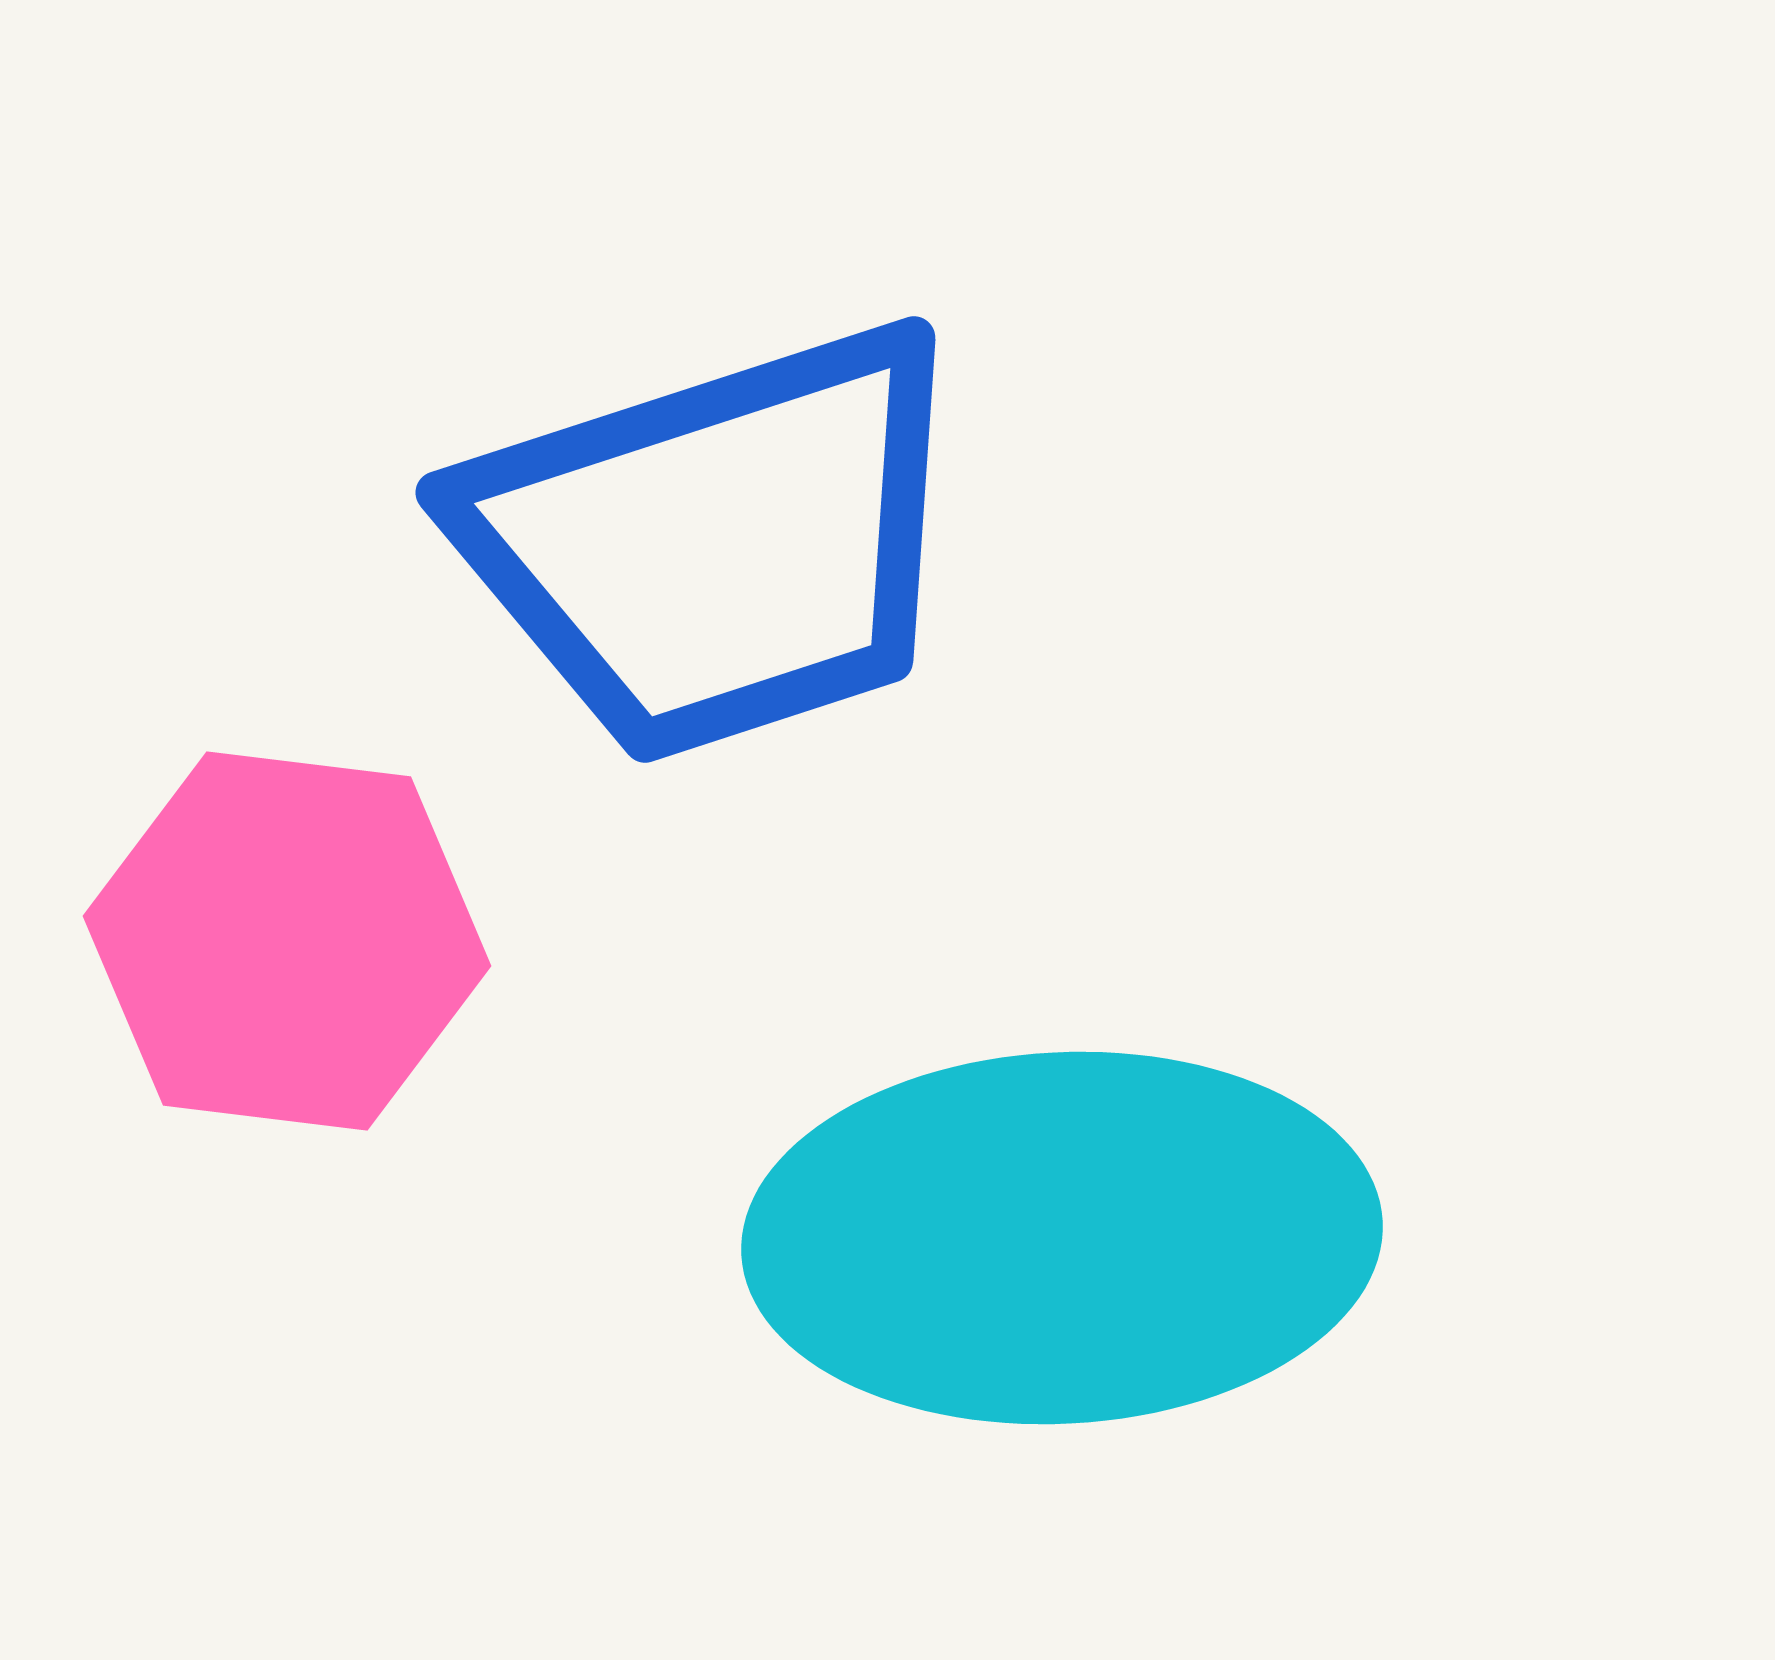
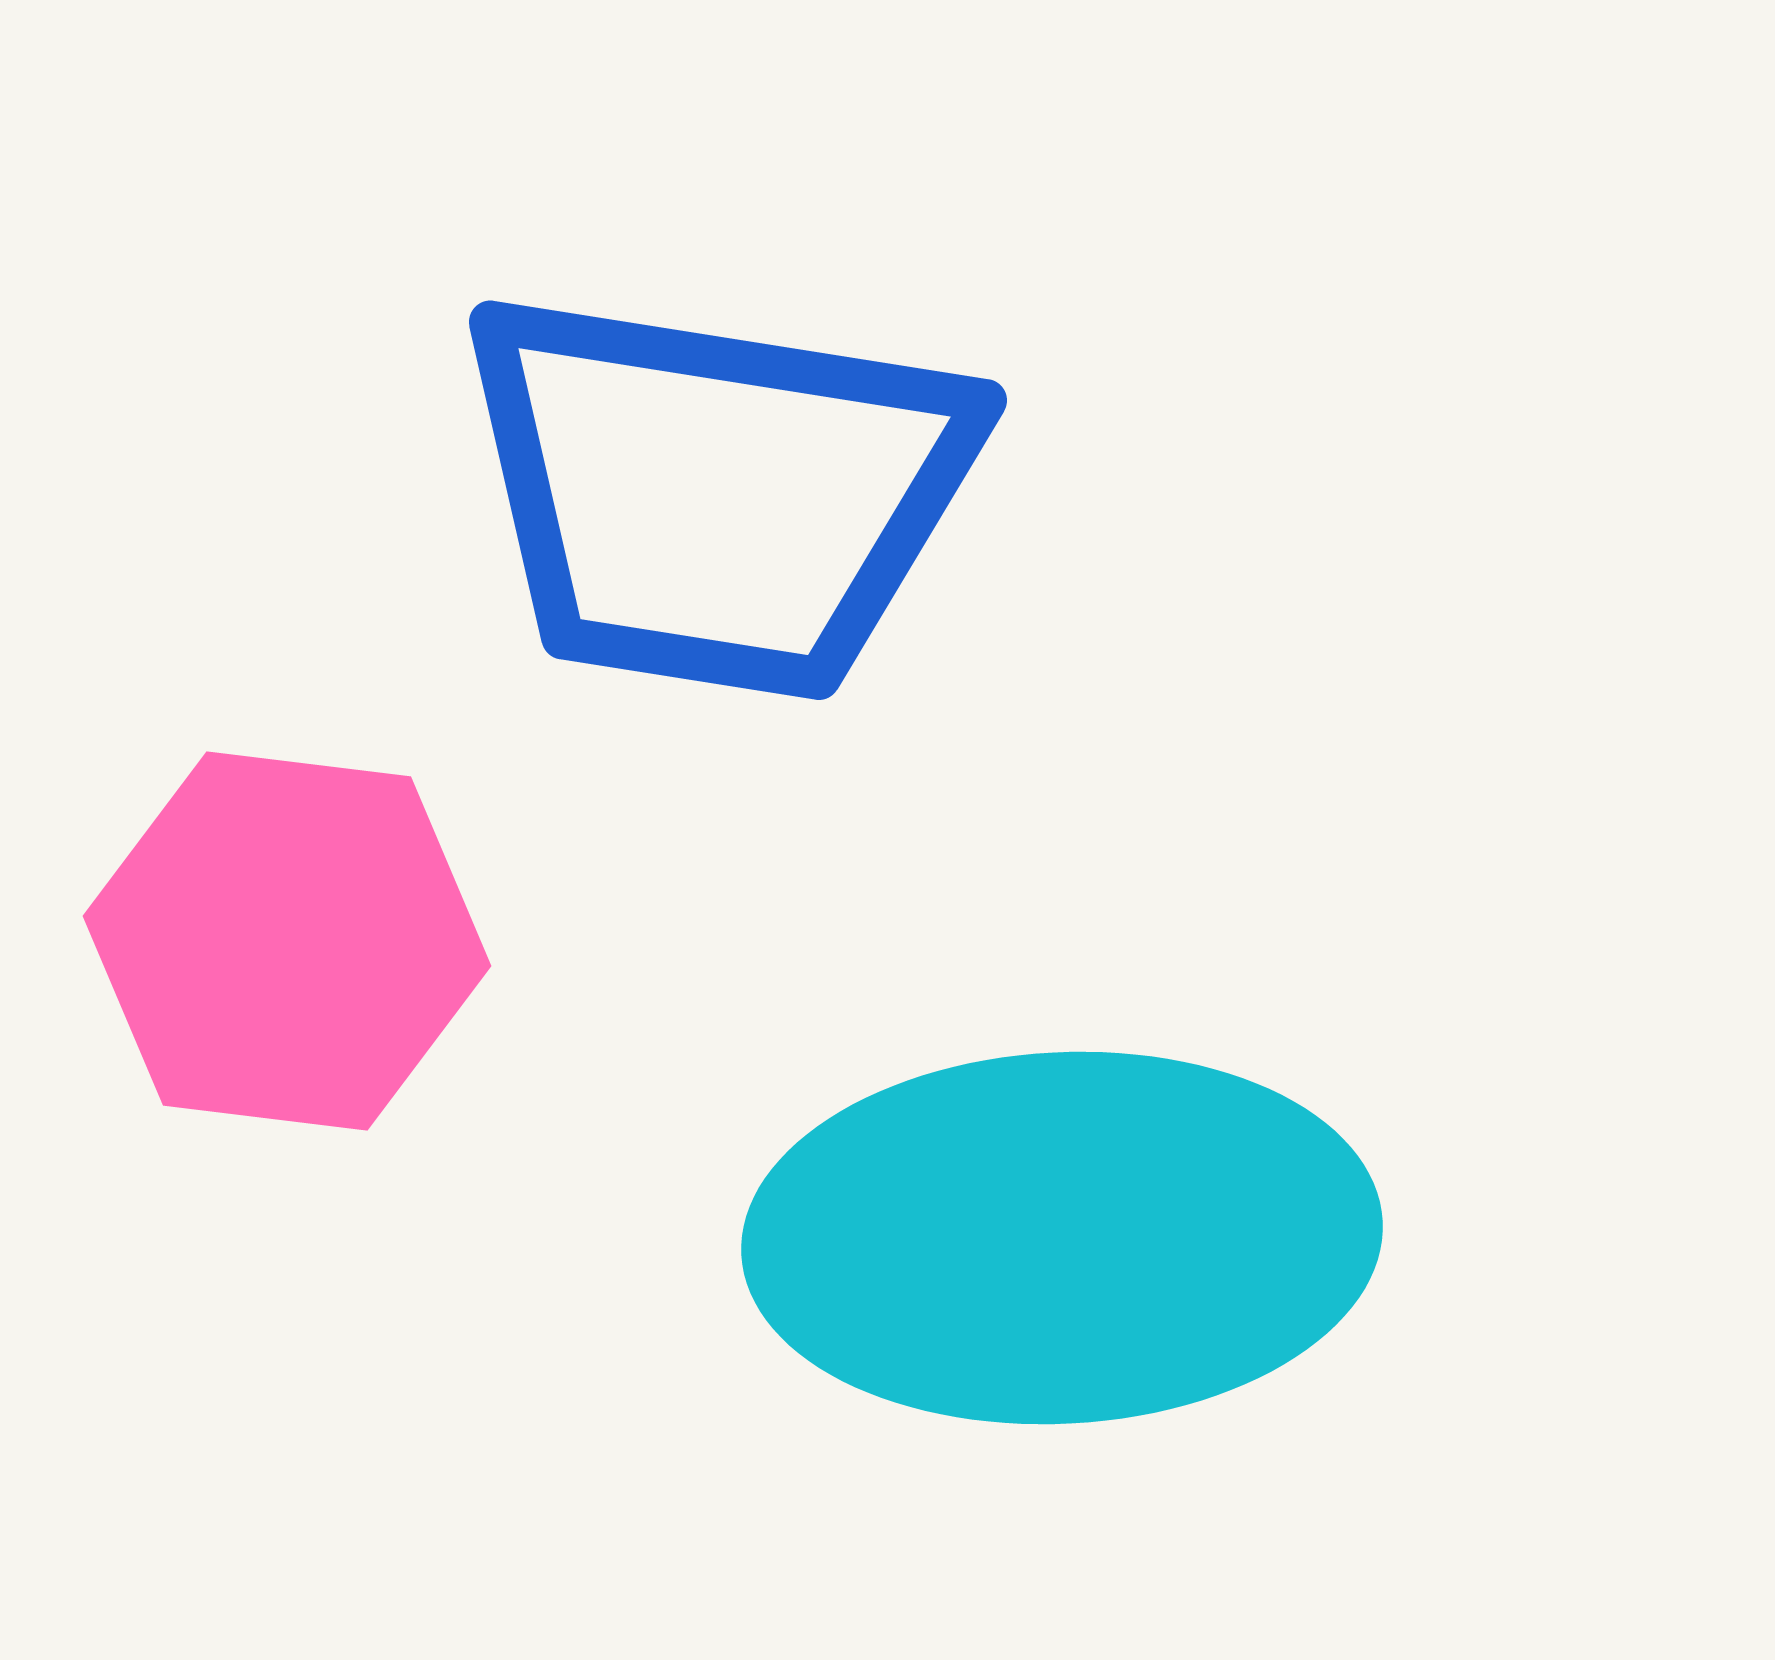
blue trapezoid: moved 49 px up; rotated 27 degrees clockwise
